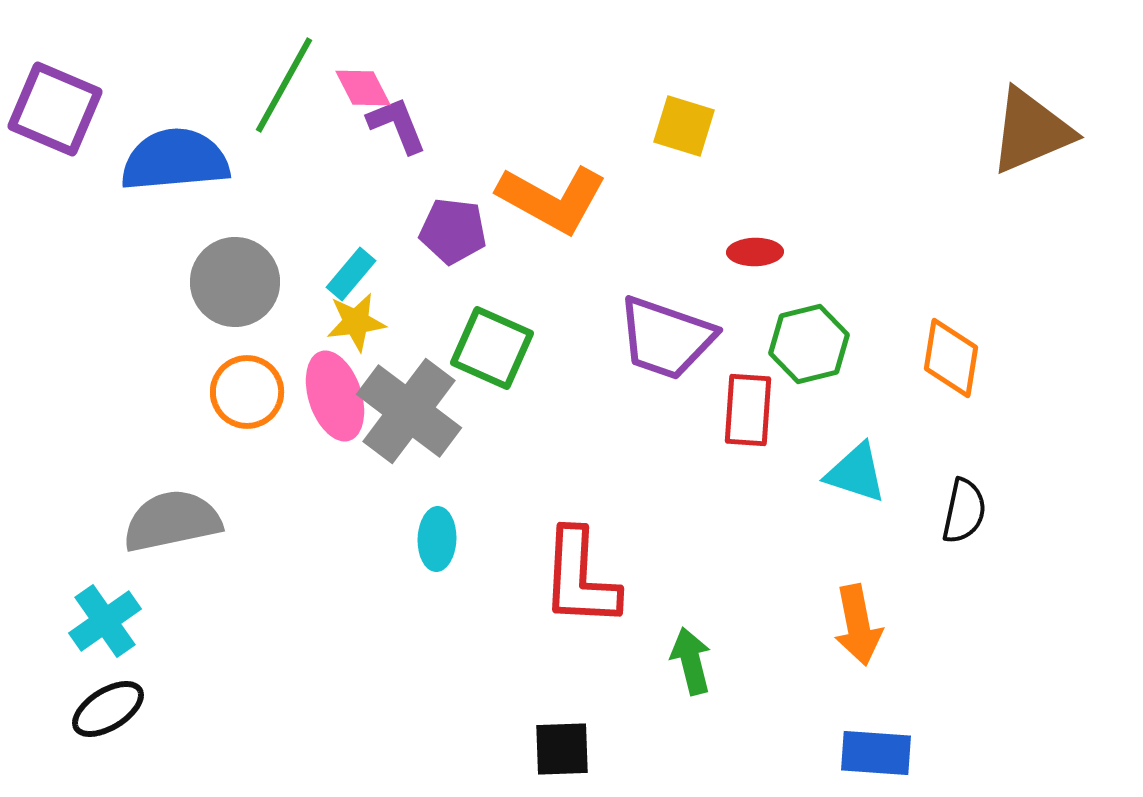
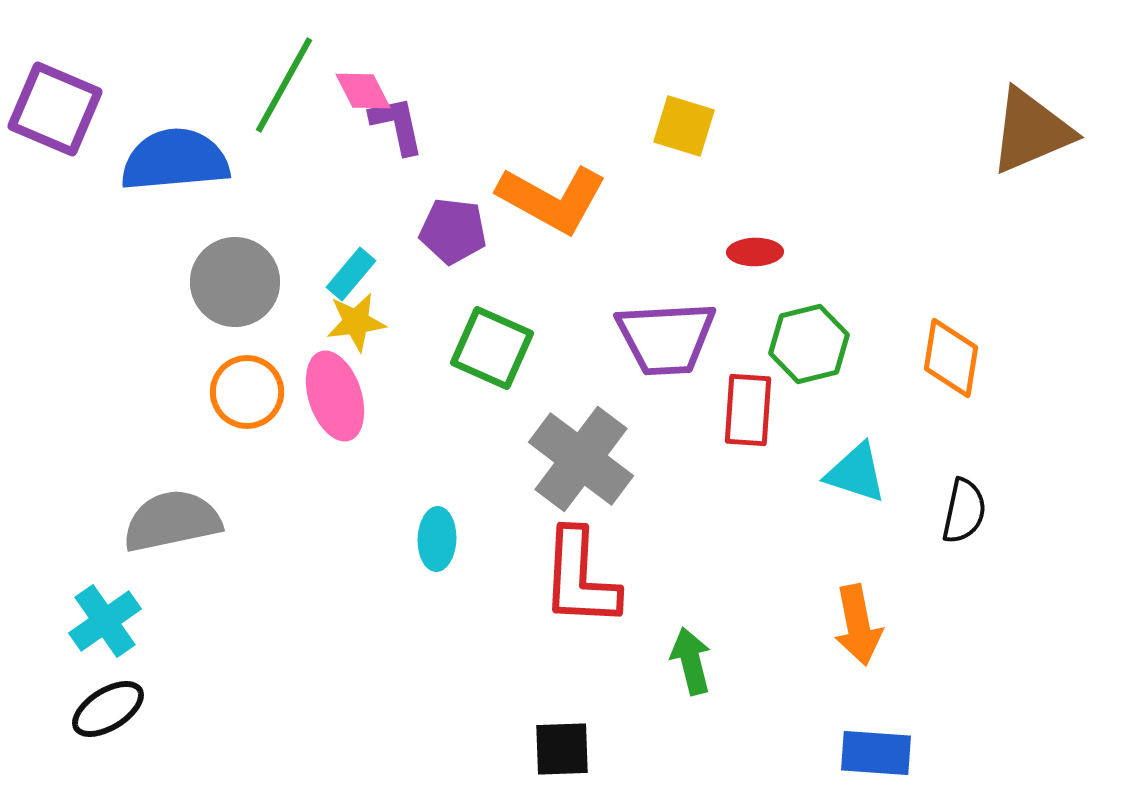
pink diamond: moved 3 px down
purple L-shape: rotated 10 degrees clockwise
purple trapezoid: rotated 22 degrees counterclockwise
gray cross: moved 172 px right, 48 px down
